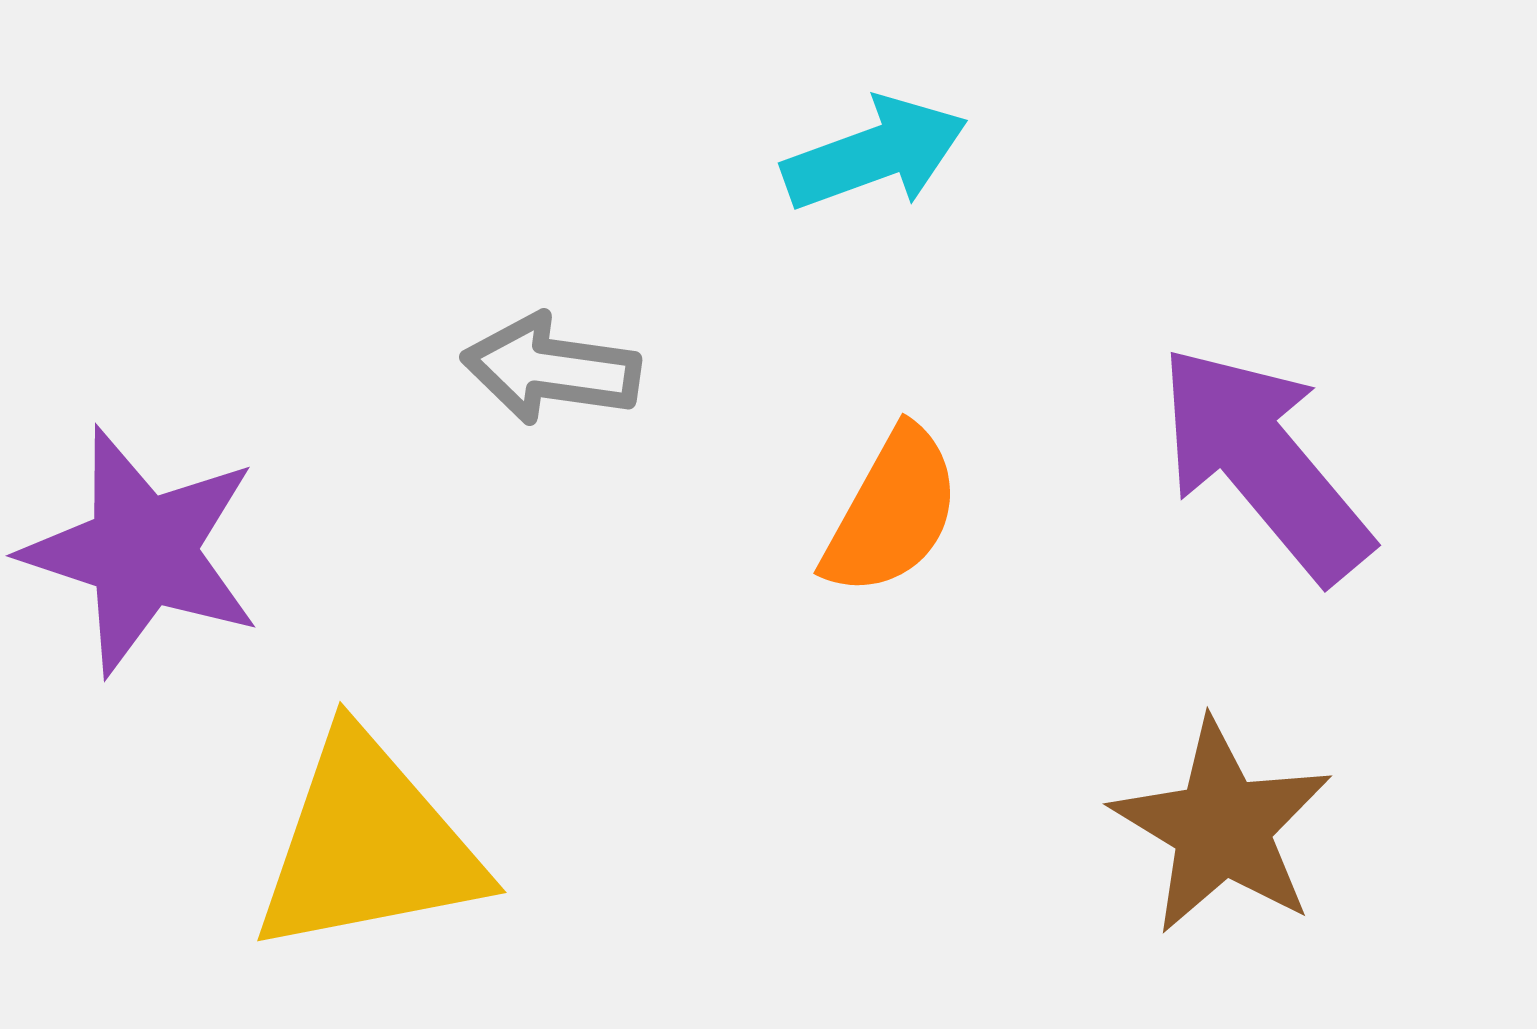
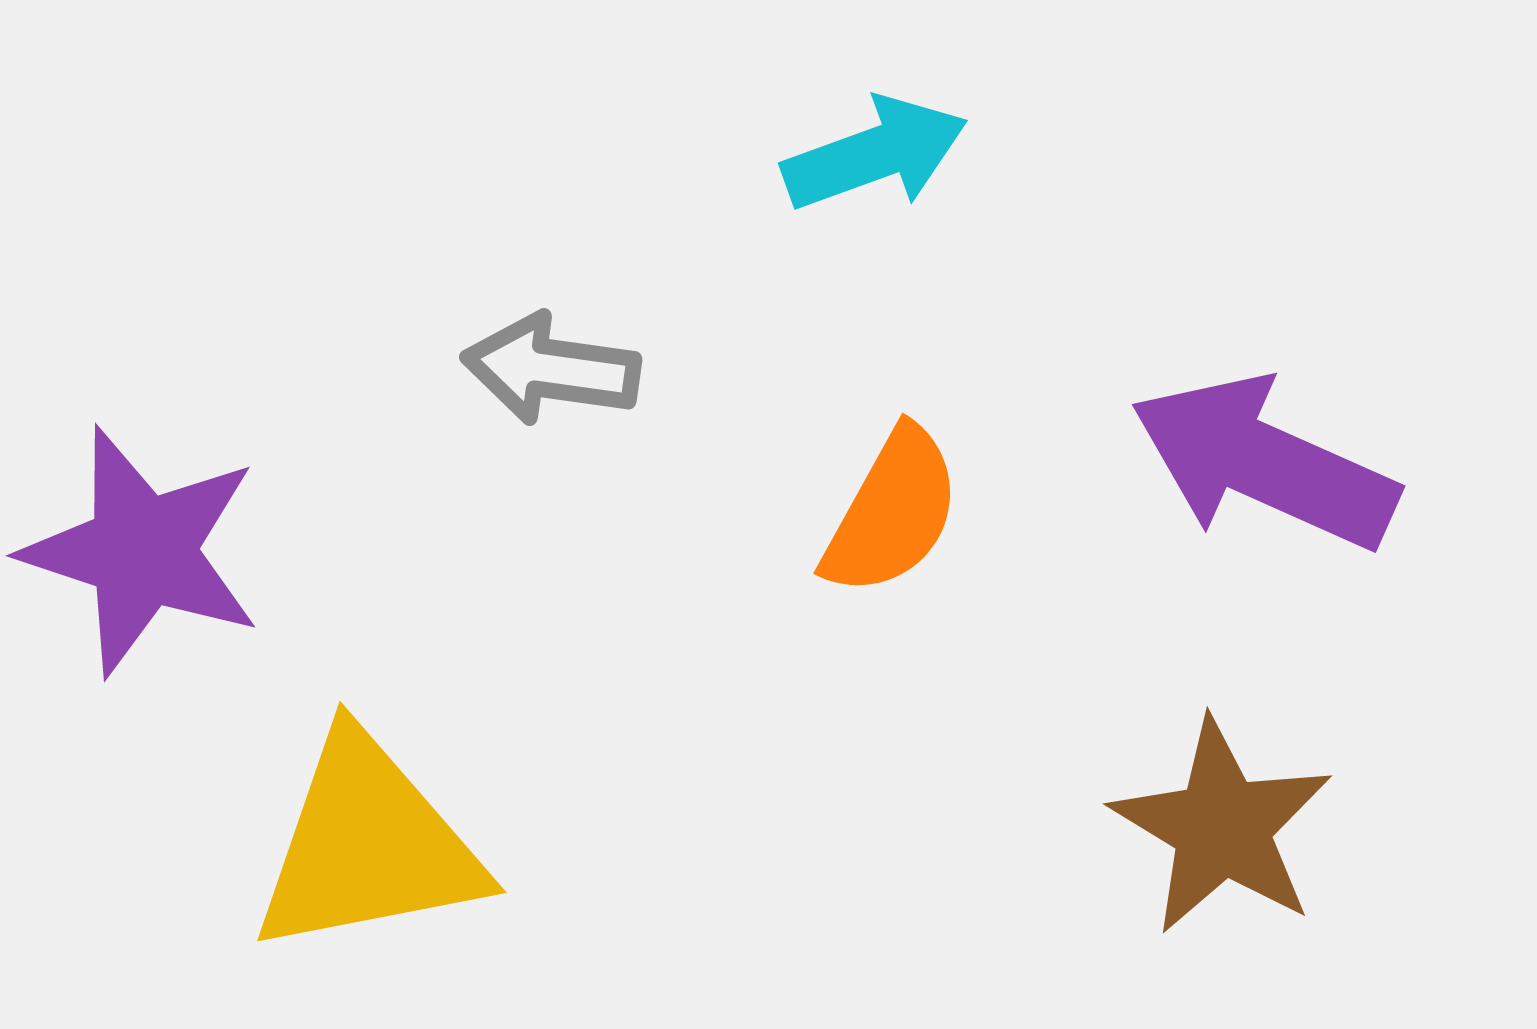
purple arrow: rotated 26 degrees counterclockwise
